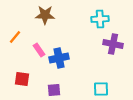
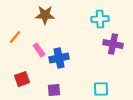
red square: rotated 28 degrees counterclockwise
